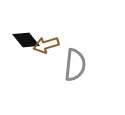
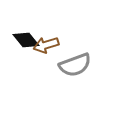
gray semicircle: rotated 64 degrees clockwise
